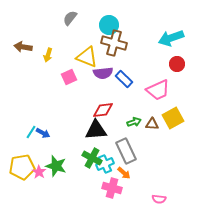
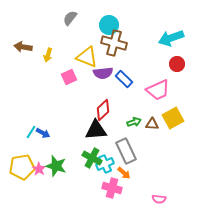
red diamond: rotated 35 degrees counterclockwise
pink star: moved 3 px up
